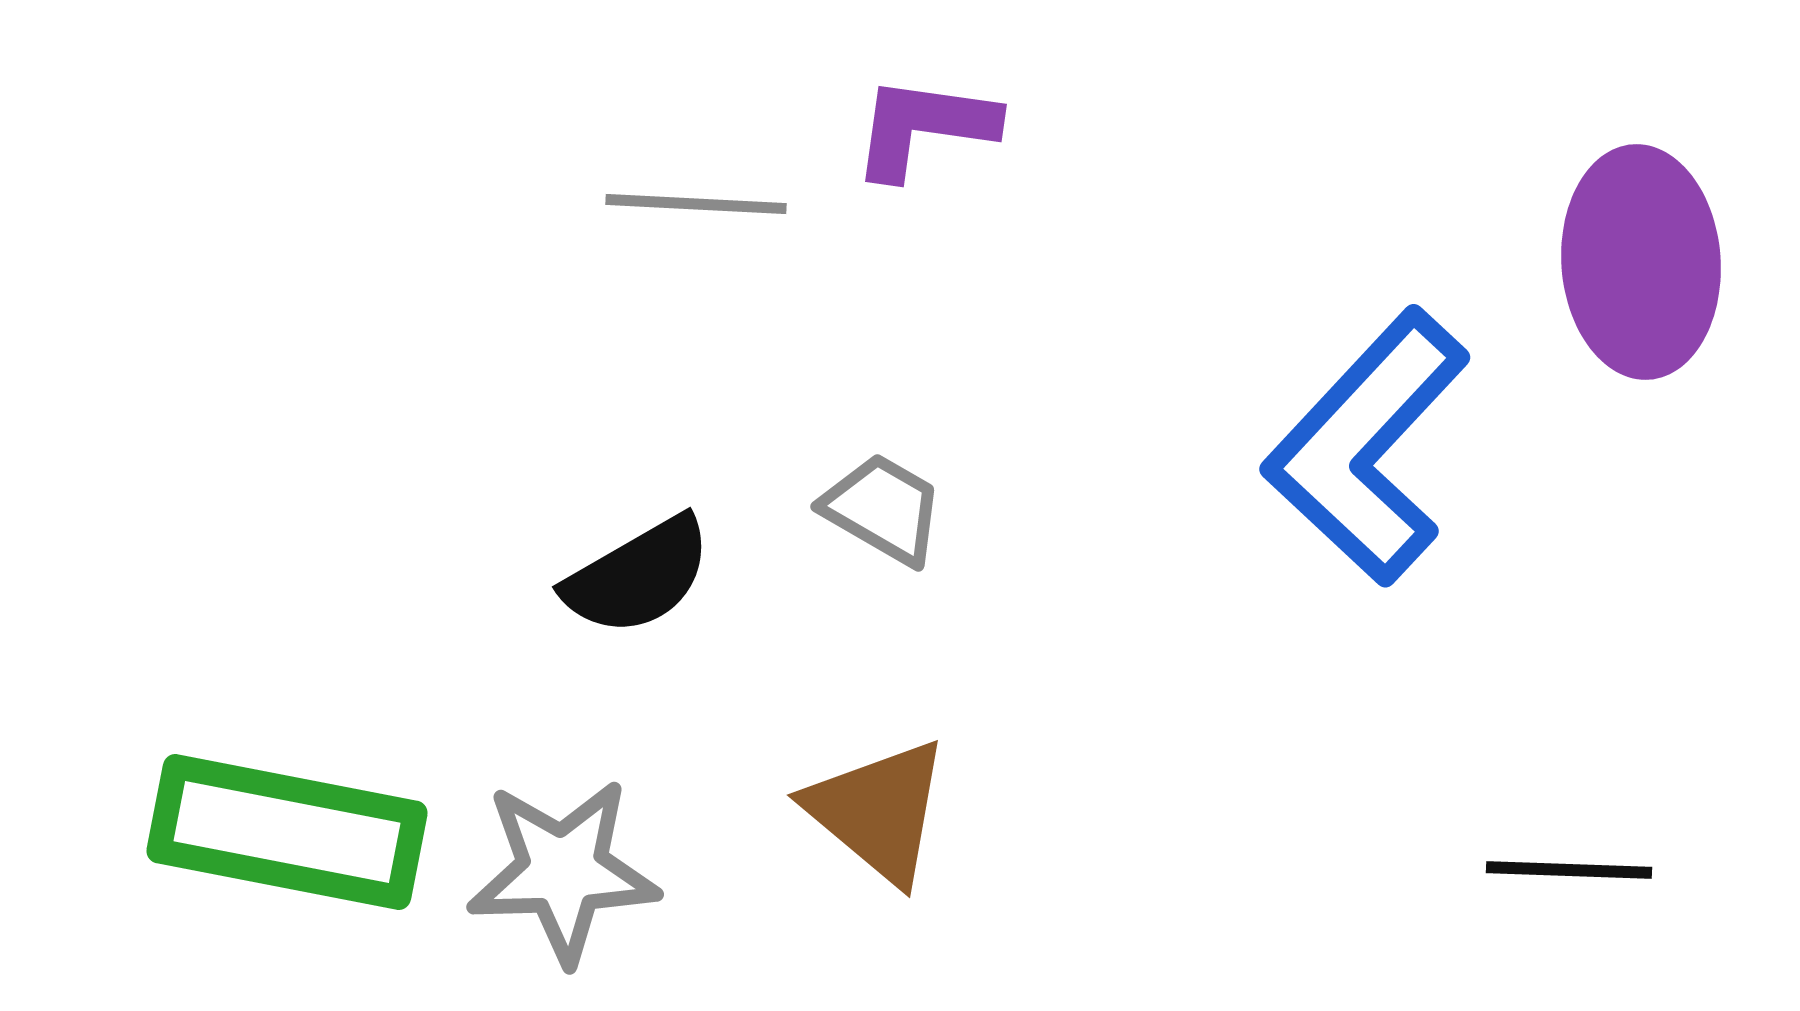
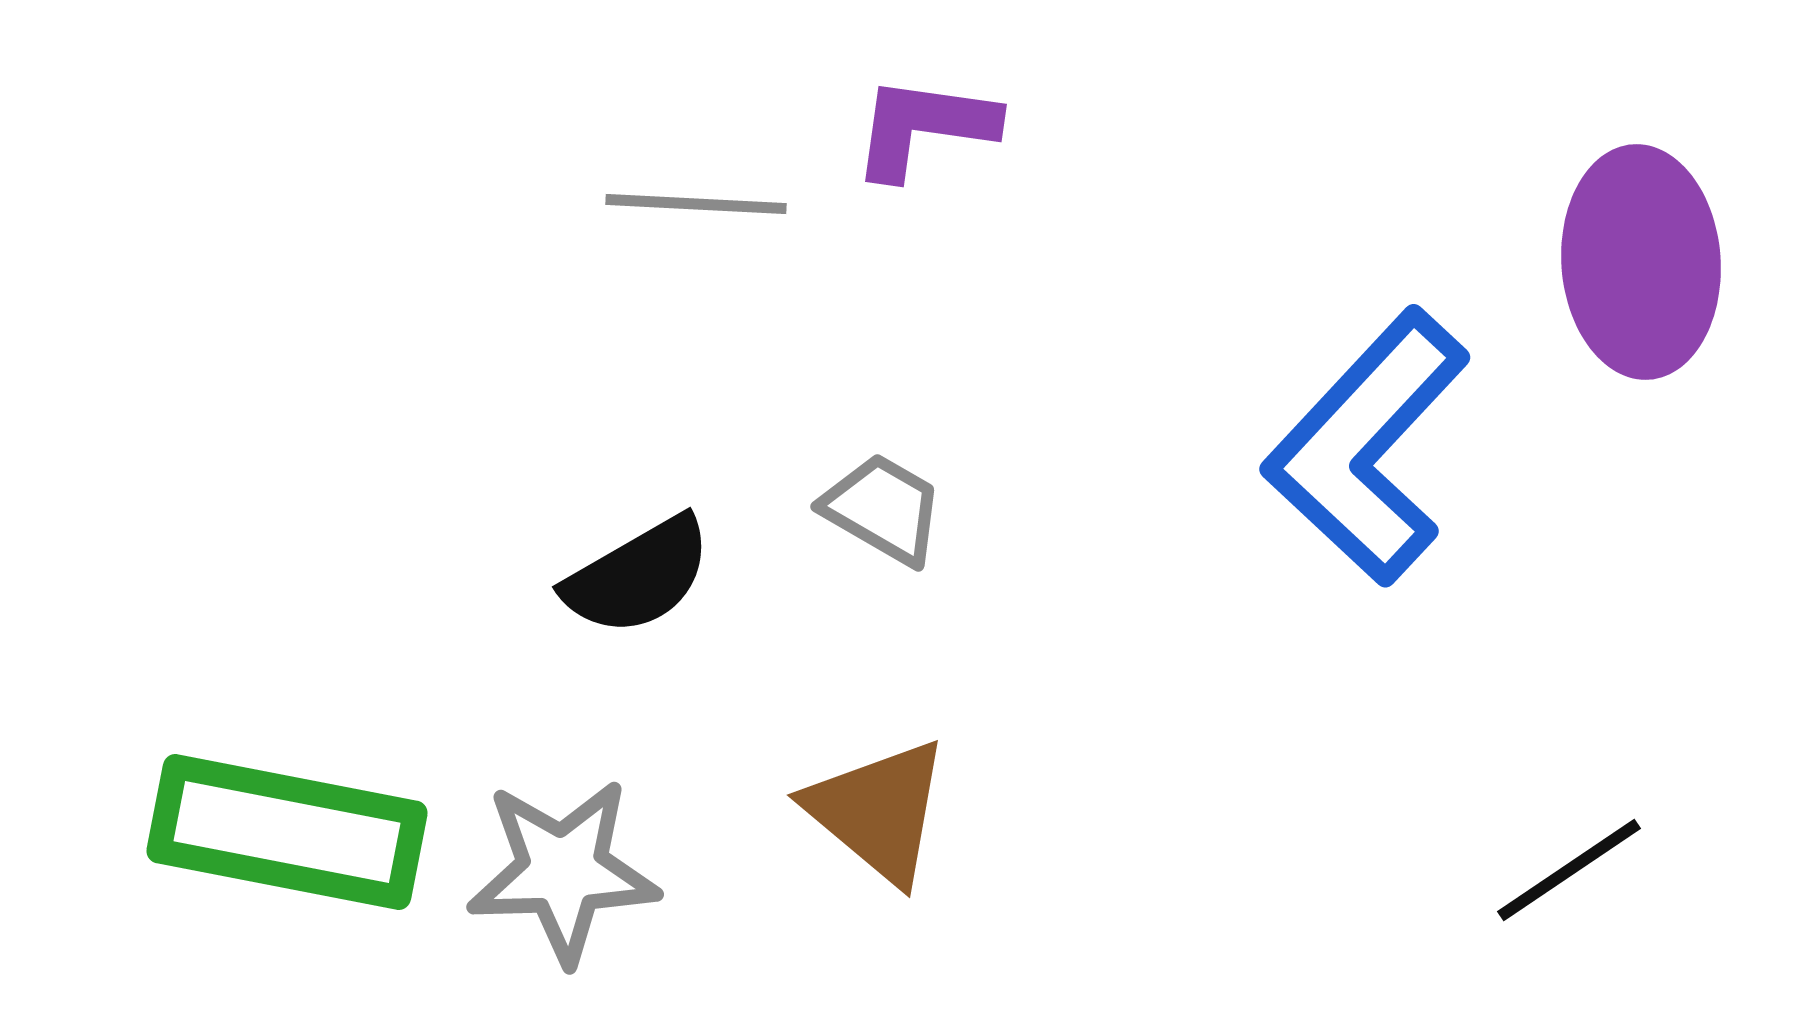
black line: rotated 36 degrees counterclockwise
